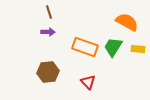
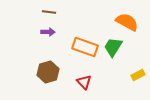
brown line: rotated 64 degrees counterclockwise
yellow rectangle: moved 26 px down; rotated 32 degrees counterclockwise
brown hexagon: rotated 10 degrees counterclockwise
red triangle: moved 4 px left
